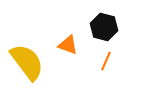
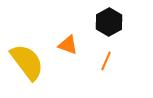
black hexagon: moved 5 px right, 5 px up; rotated 16 degrees clockwise
